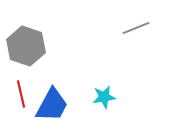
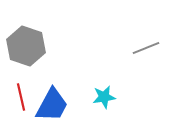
gray line: moved 10 px right, 20 px down
red line: moved 3 px down
